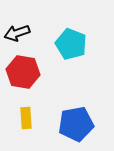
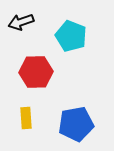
black arrow: moved 4 px right, 11 px up
cyan pentagon: moved 8 px up
red hexagon: moved 13 px right; rotated 12 degrees counterclockwise
